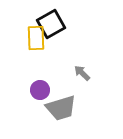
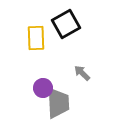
black square: moved 15 px right
purple circle: moved 3 px right, 2 px up
gray trapezoid: moved 3 px left, 5 px up; rotated 76 degrees counterclockwise
